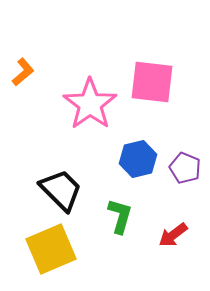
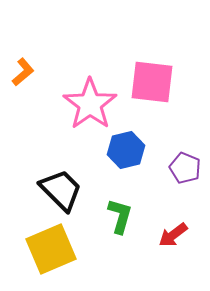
blue hexagon: moved 12 px left, 9 px up
